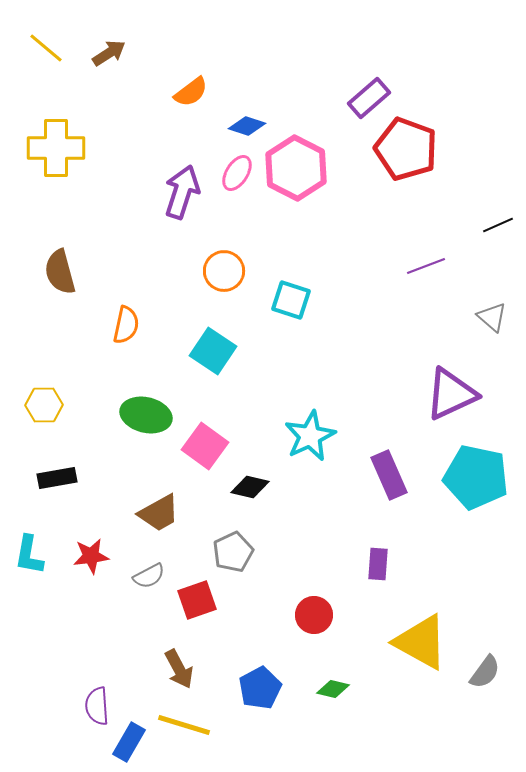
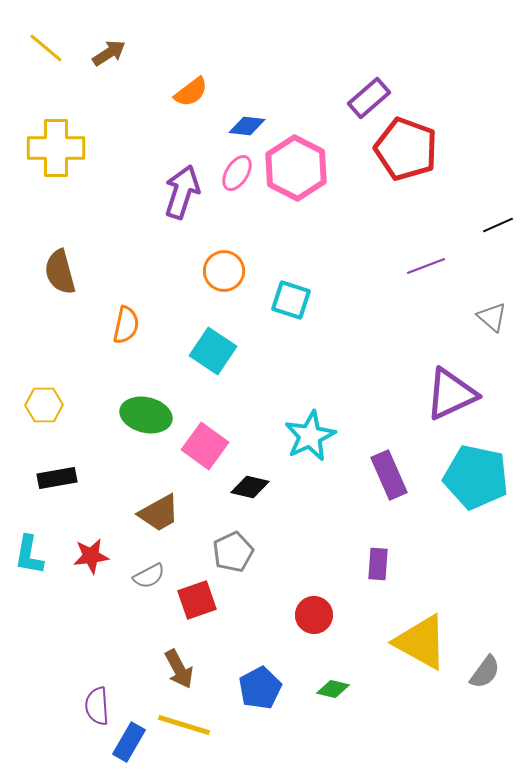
blue diamond at (247, 126): rotated 12 degrees counterclockwise
